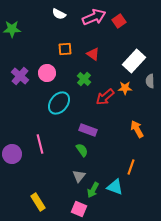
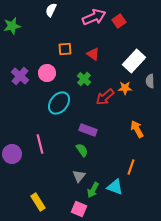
white semicircle: moved 8 px left, 4 px up; rotated 88 degrees clockwise
green star: moved 3 px up; rotated 12 degrees counterclockwise
